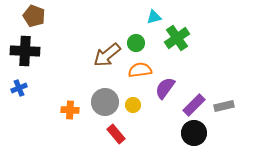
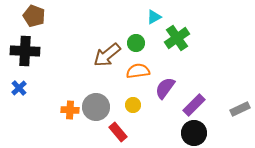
cyan triangle: rotated 14 degrees counterclockwise
orange semicircle: moved 2 px left, 1 px down
blue cross: rotated 21 degrees counterclockwise
gray circle: moved 9 px left, 5 px down
gray rectangle: moved 16 px right, 3 px down; rotated 12 degrees counterclockwise
red rectangle: moved 2 px right, 2 px up
